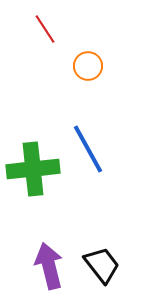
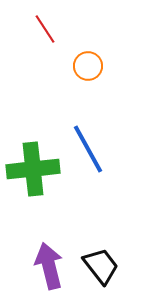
black trapezoid: moved 1 px left, 1 px down
